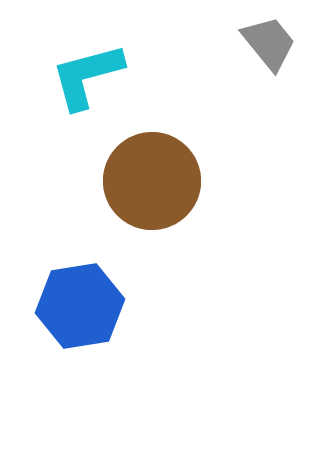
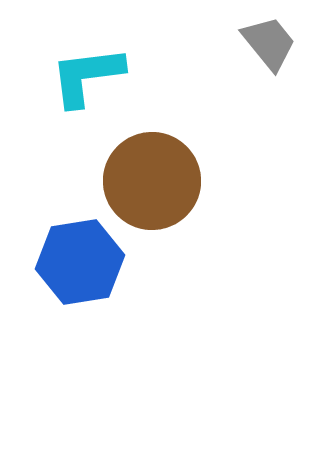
cyan L-shape: rotated 8 degrees clockwise
blue hexagon: moved 44 px up
